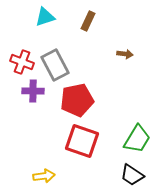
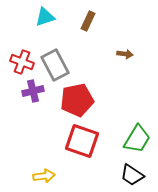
purple cross: rotated 15 degrees counterclockwise
